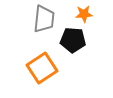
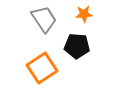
gray trapezoid: rotated 40 degrees counterclockwise
black pentagon: moved 4 px right, 6 px down
